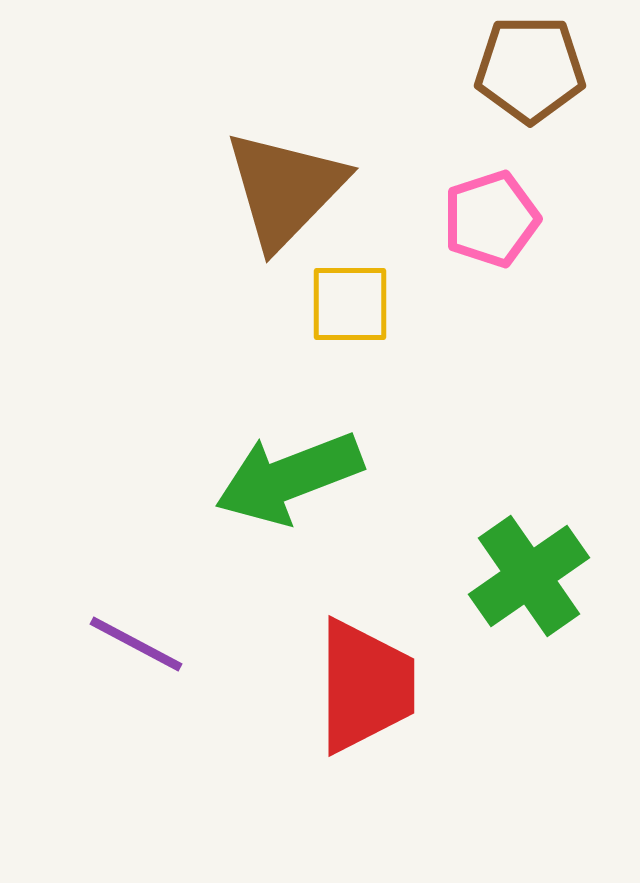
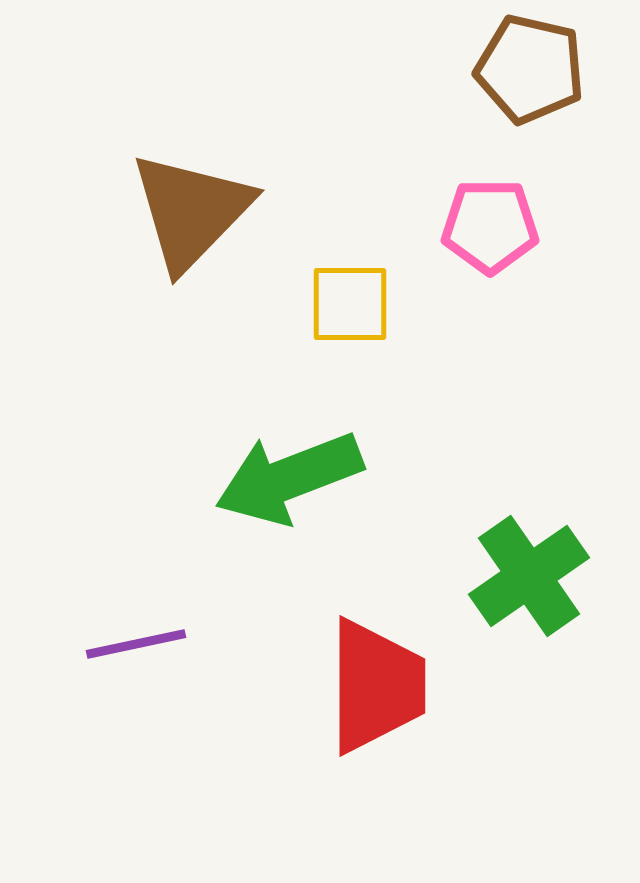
brown pentagon: rotated 13 degrees clockwise
brown triangle: moved 94 px left, 22 px down
pink pentagon: moved 1 px left, 7 px down; rotated 18 degrees clockwise
purple line: rotated 40 degrees counterclockwise
red trapezoid: moved 11 px right
